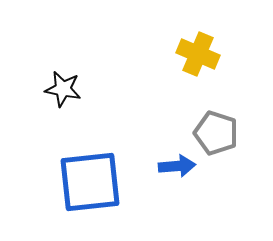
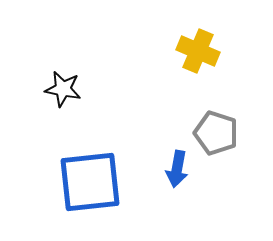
yellow cross: moved 3 px up
blue arrow: moved 3 px down; rotated 105 degrees clockwise
